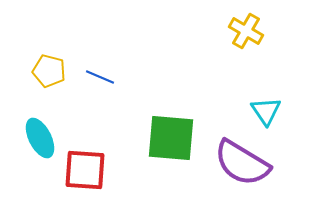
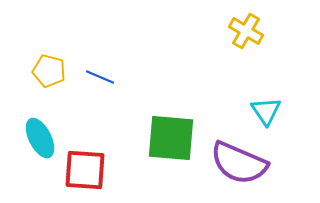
purple semicircle: moved 3 px left; rotated 8 degrees counterclockwise
